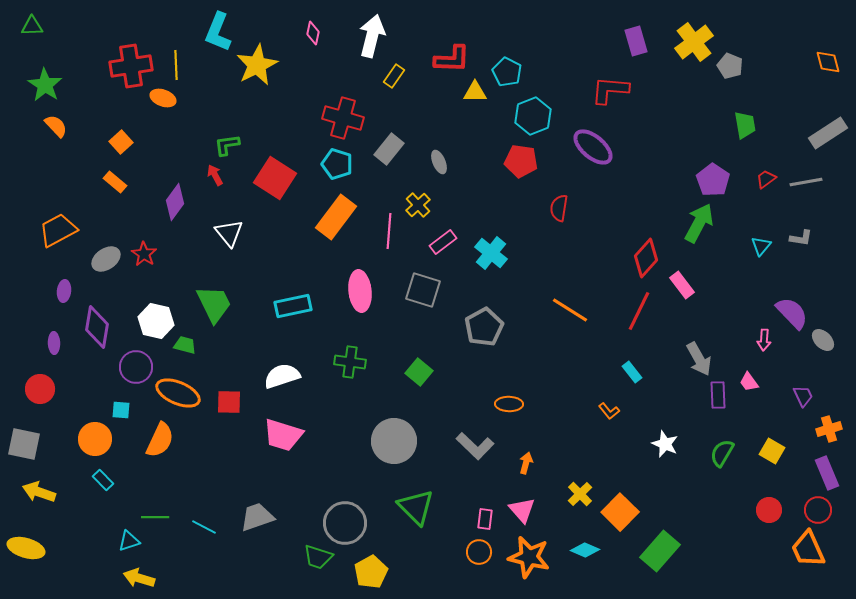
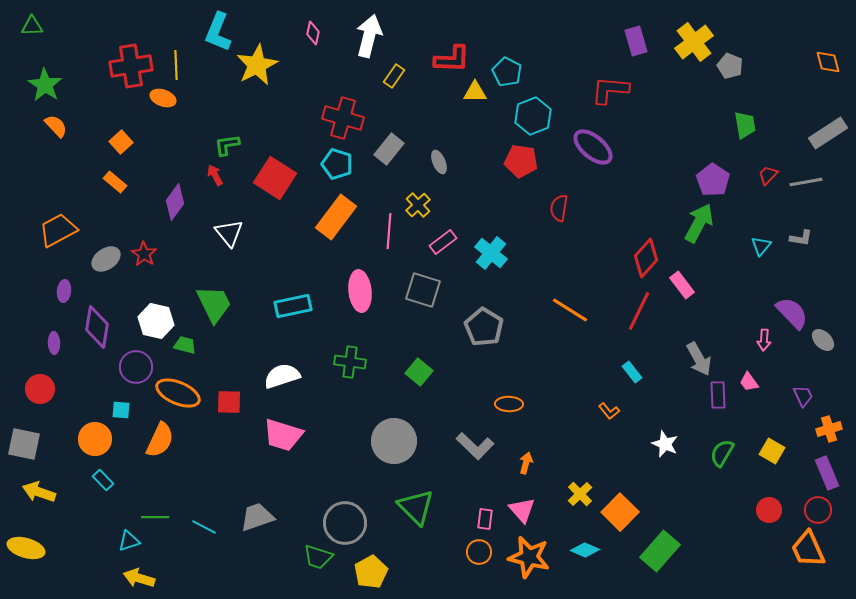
white arrow at (372, 36): moved 3 px left
red trapezoid at (766, 179): moved 2 px right, 4 px up; rotated 10 degrees counterclockwise
gray pentagon at (484, 327): rotated 12 degrees counterclockwise
